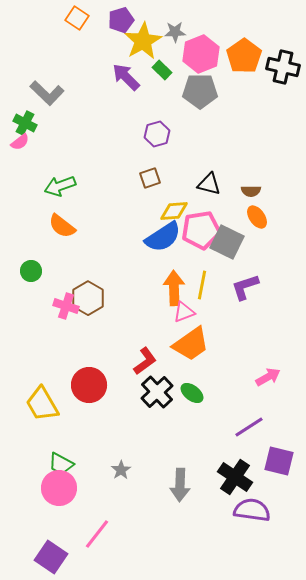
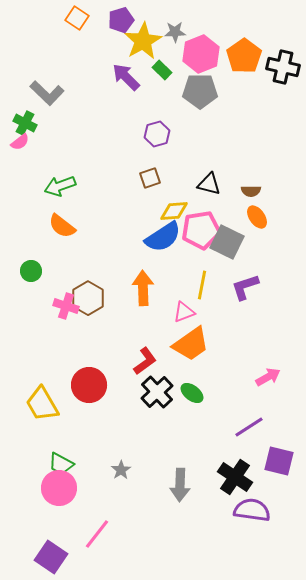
orange arrow at (174, 288): moved 31 px left
